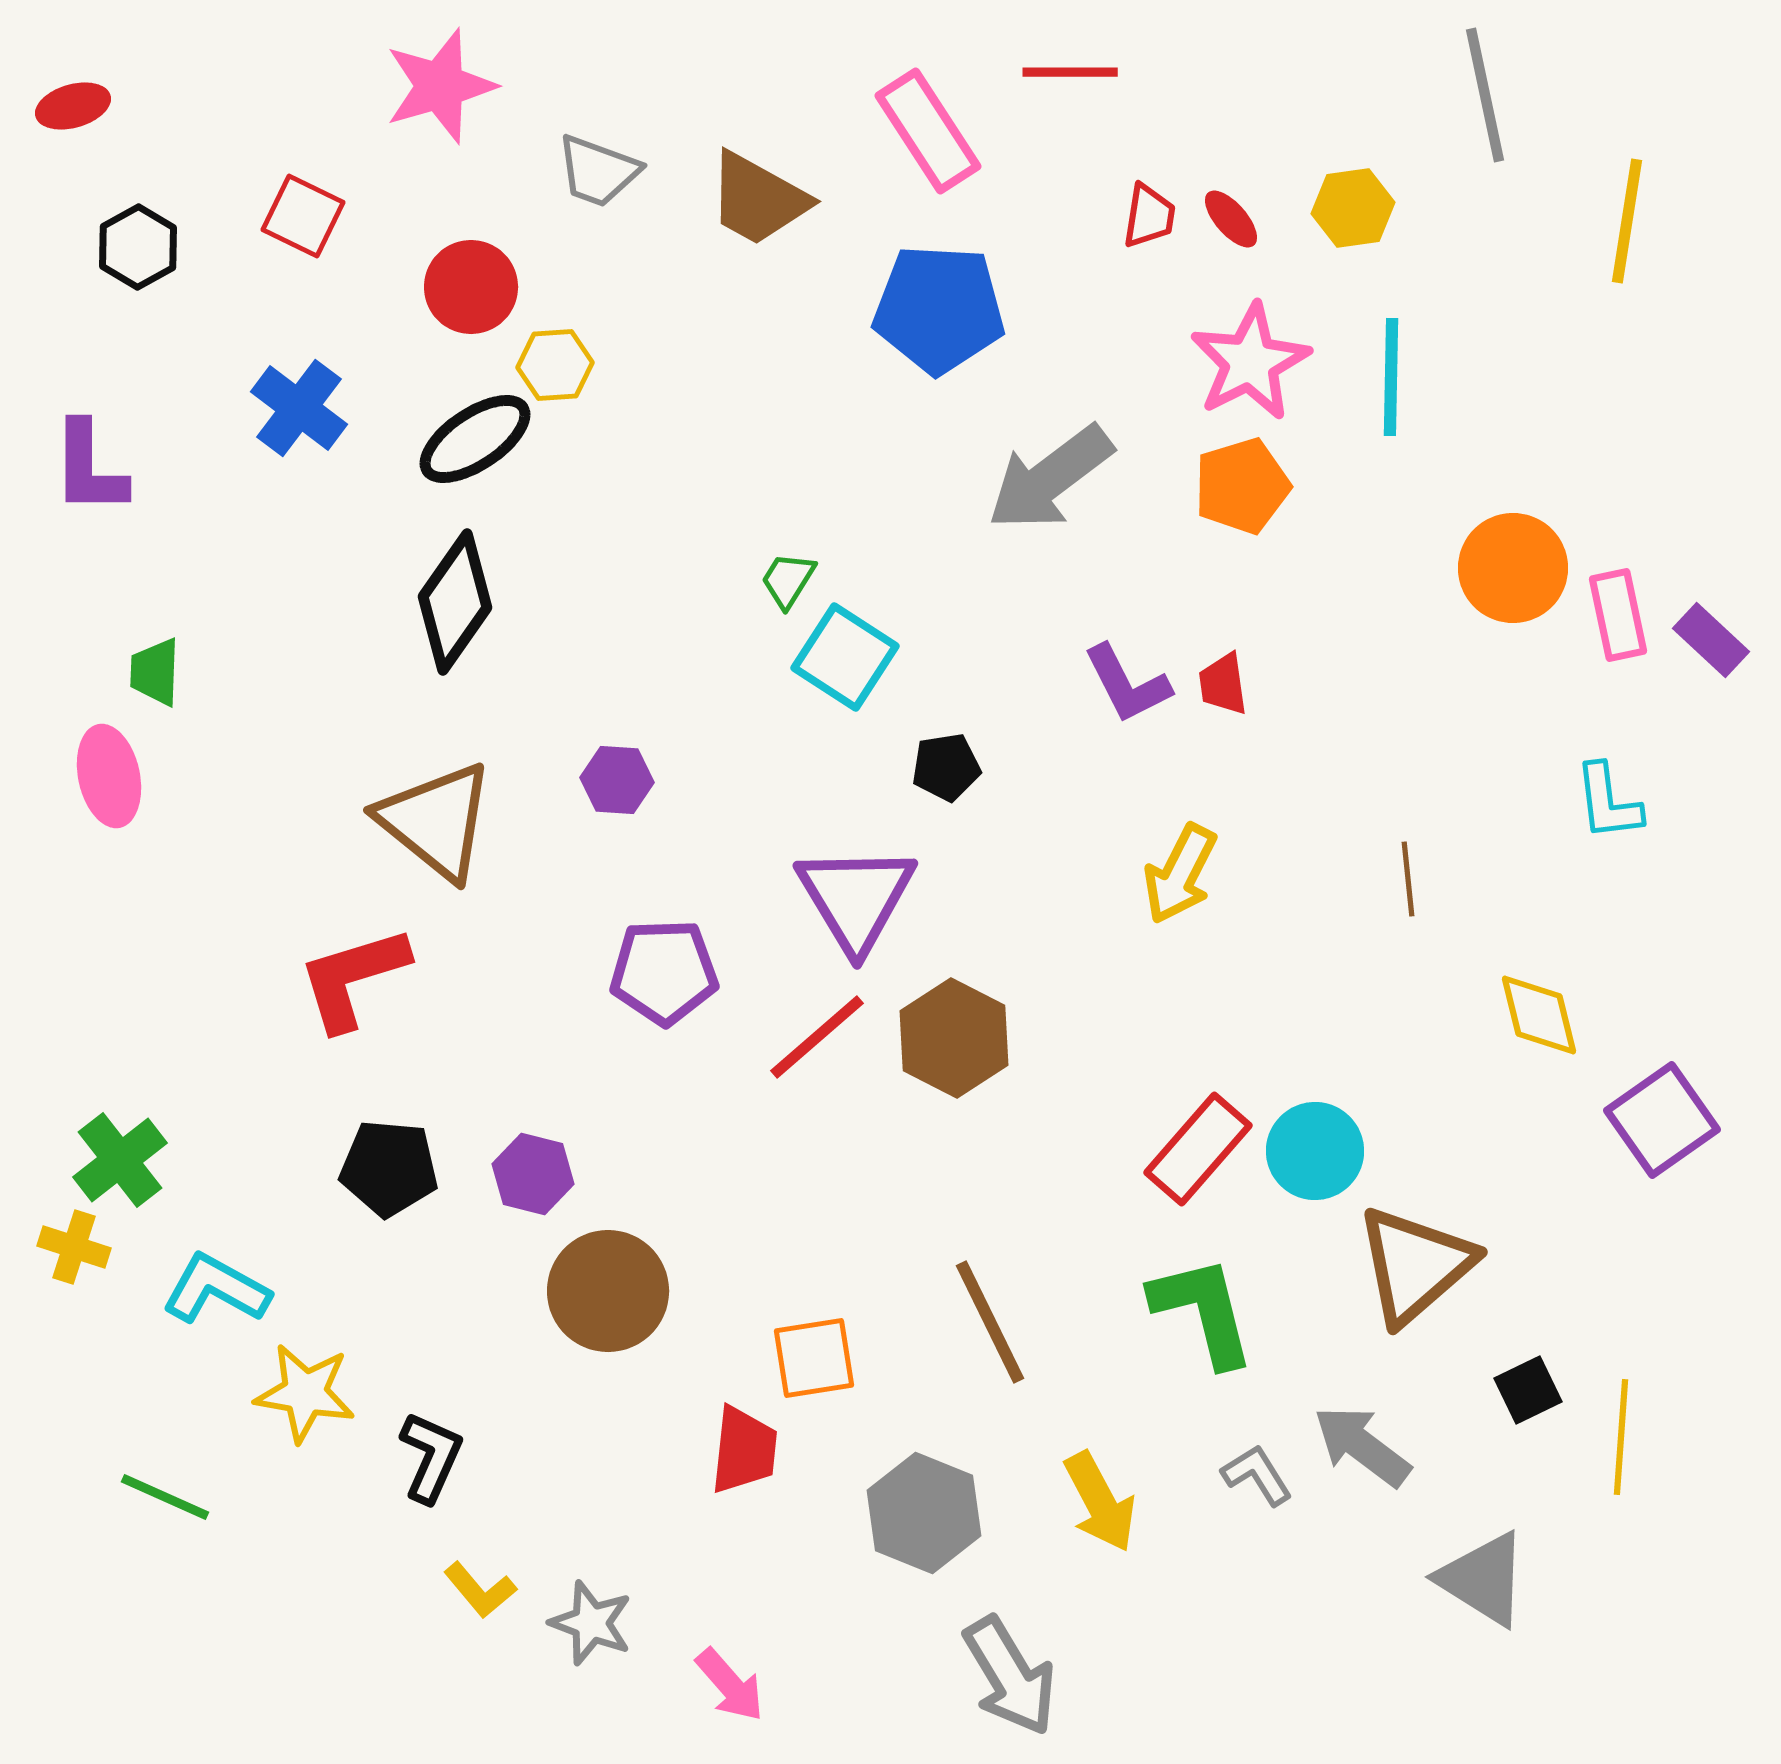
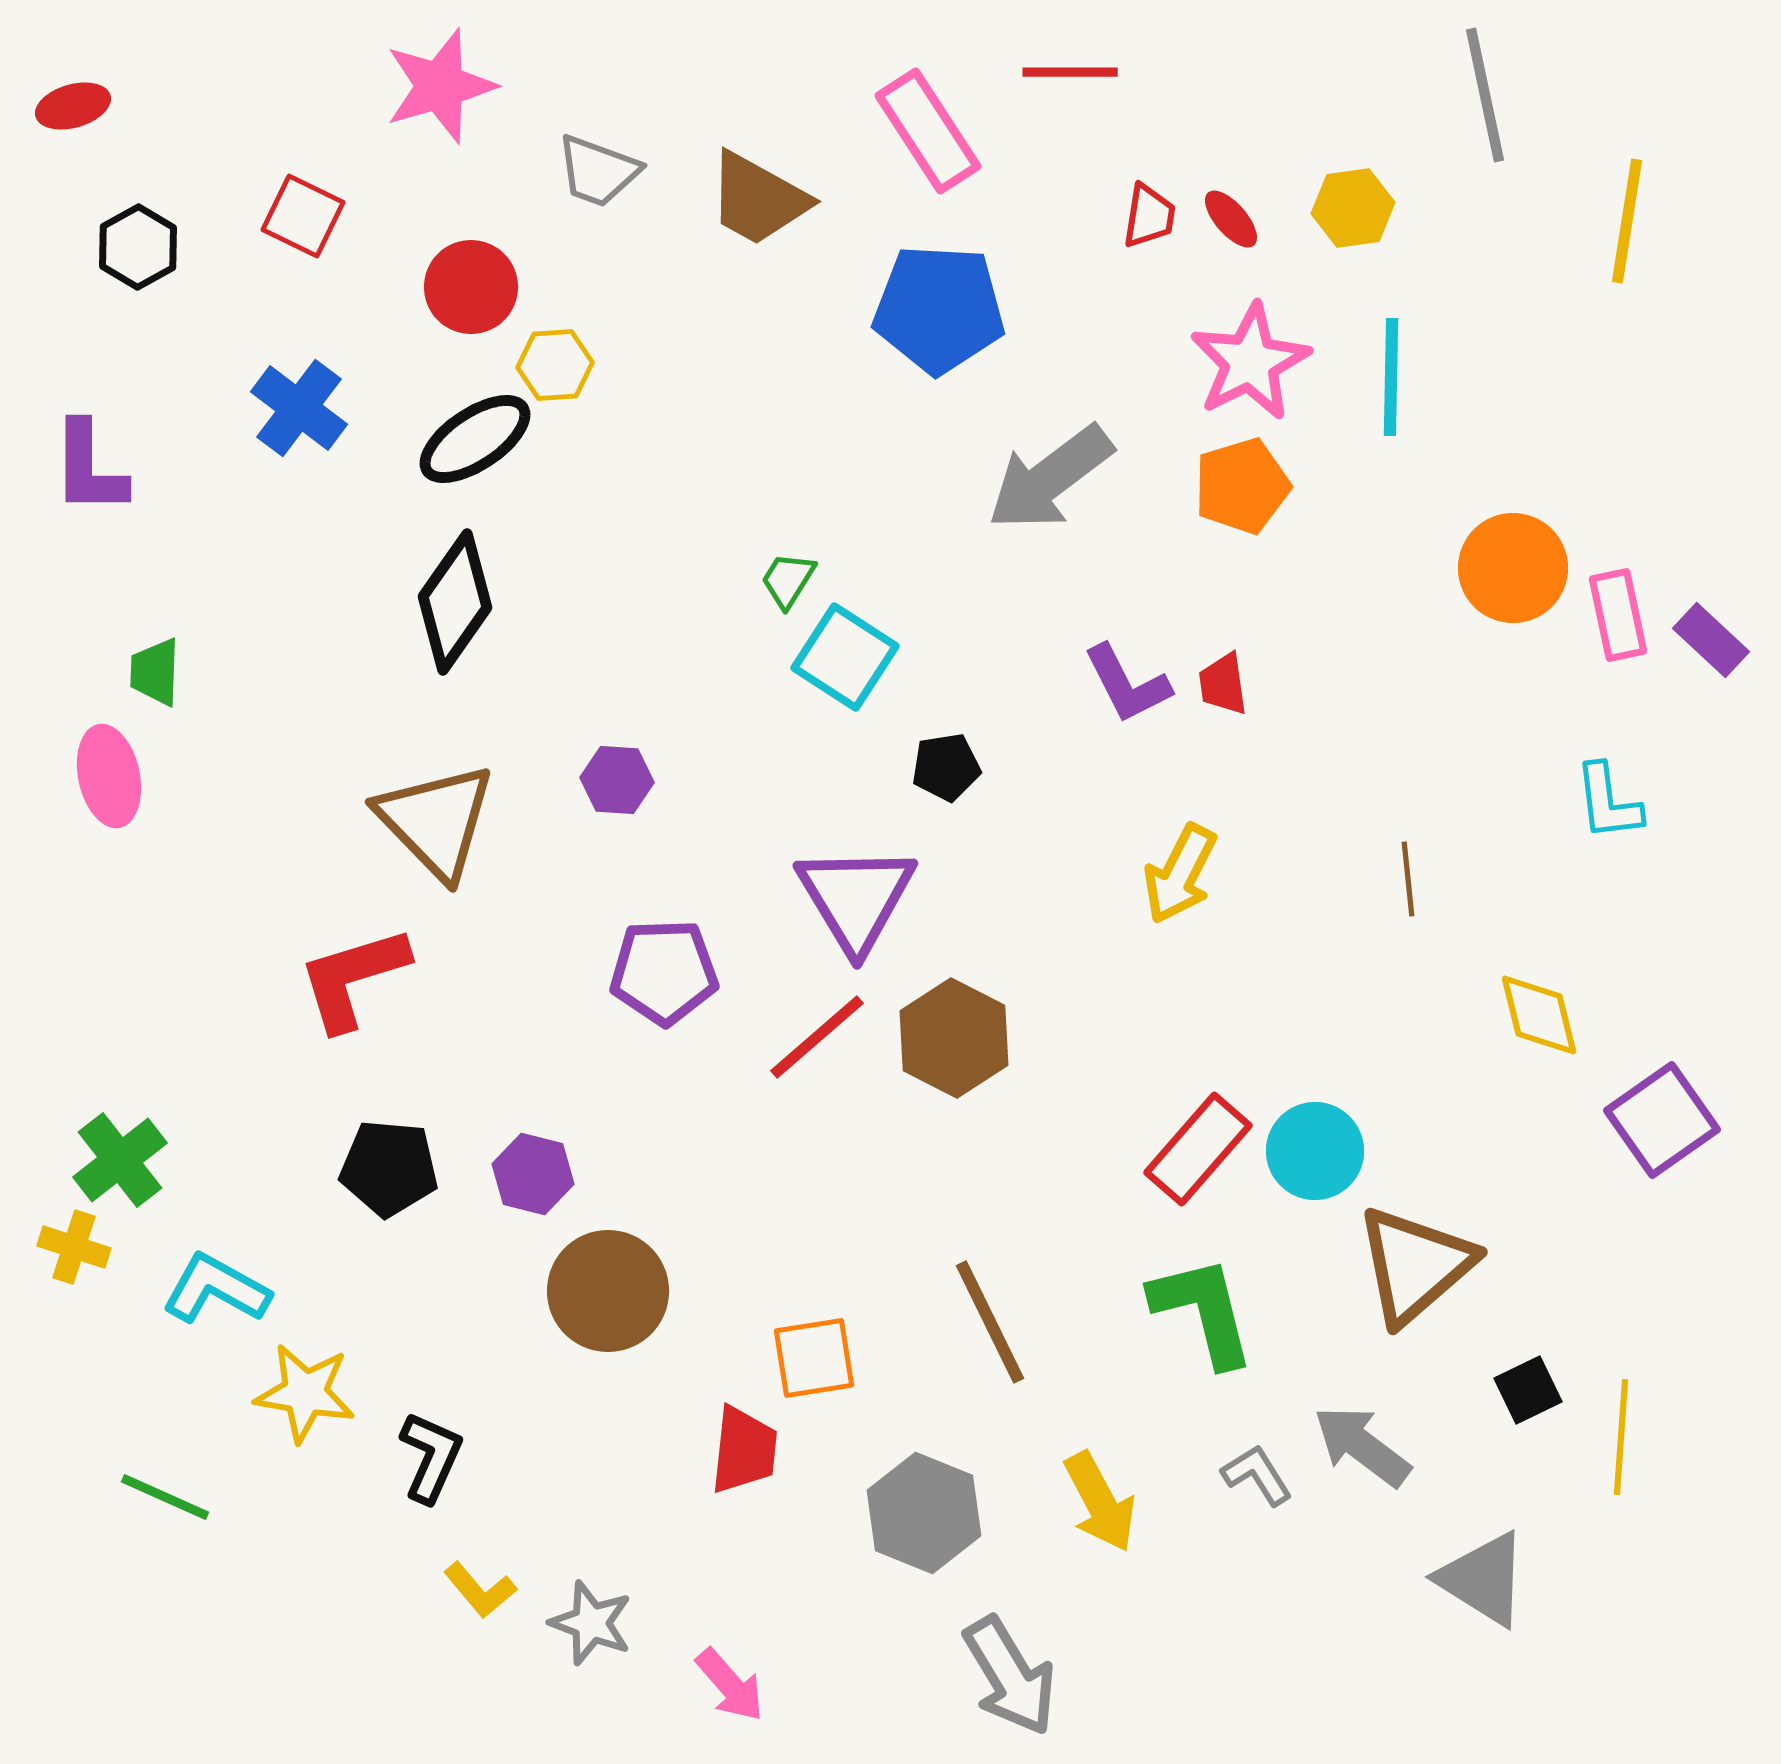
brown triangle at (436, 821): rotated 7 degrees clockwise
